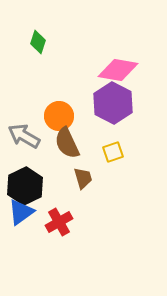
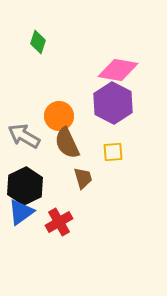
yellow square: rotated 15 degrees clockwise
